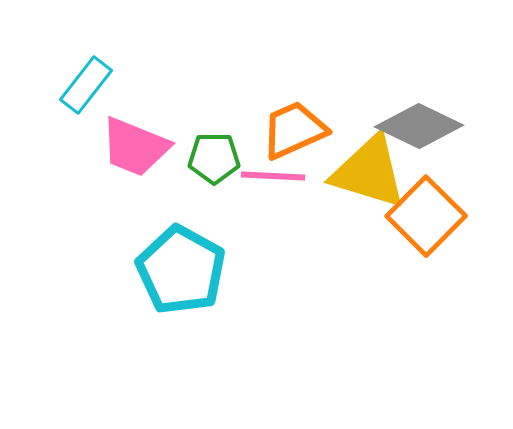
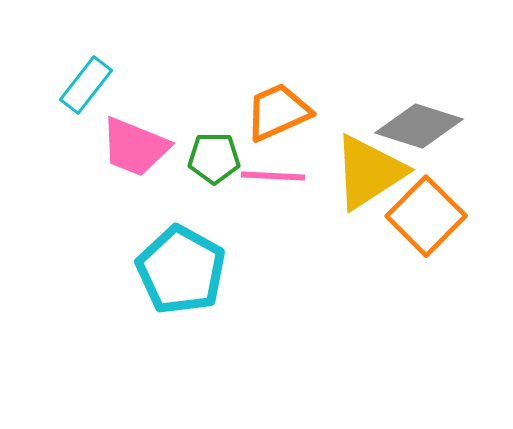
gray diamond: rotated 8 degrees counterclockwise
orange trapezoid: moved 16 px left, 18 px up
yellow triangle: rotated 50 degrees counterclockwise
